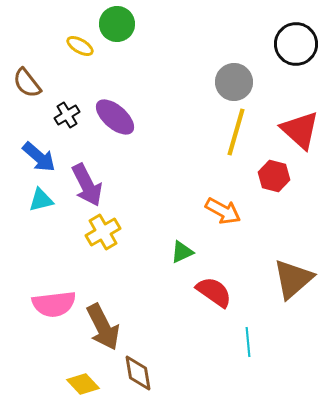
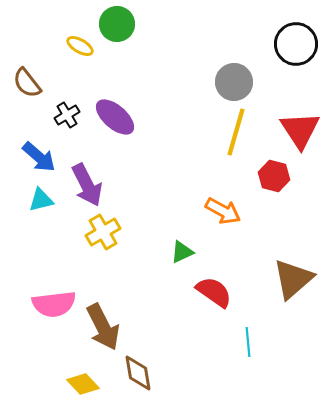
red triangle: rotated 15 degrees clockwise
